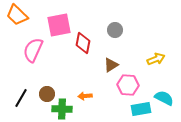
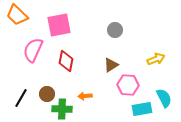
red diamond: moved 17 px left, 18 px down
cyan semicircle: rotated 36 degrees clockwise
cyan rectangle: moved 1 px right
